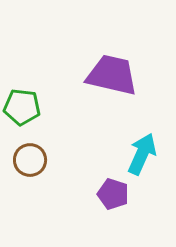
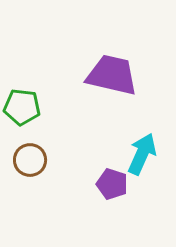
purple pentagon: moved 1 px left, 10 px up
